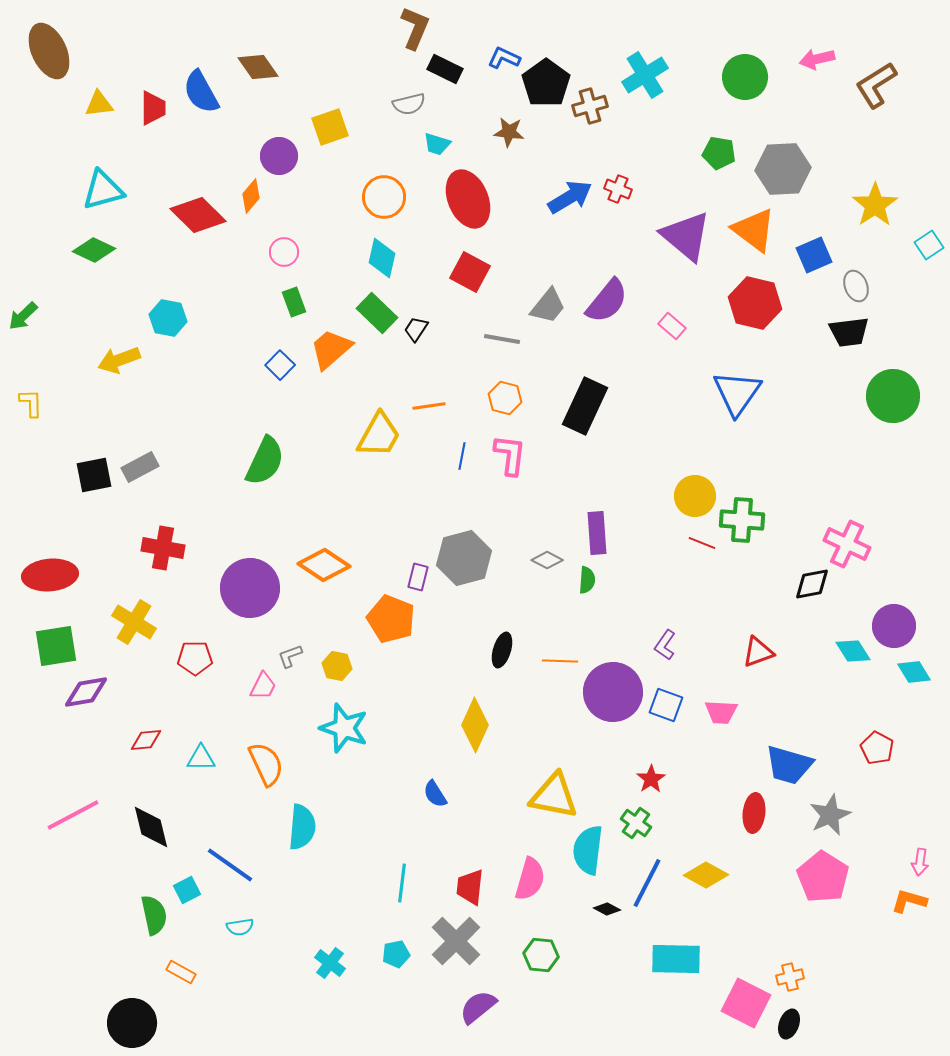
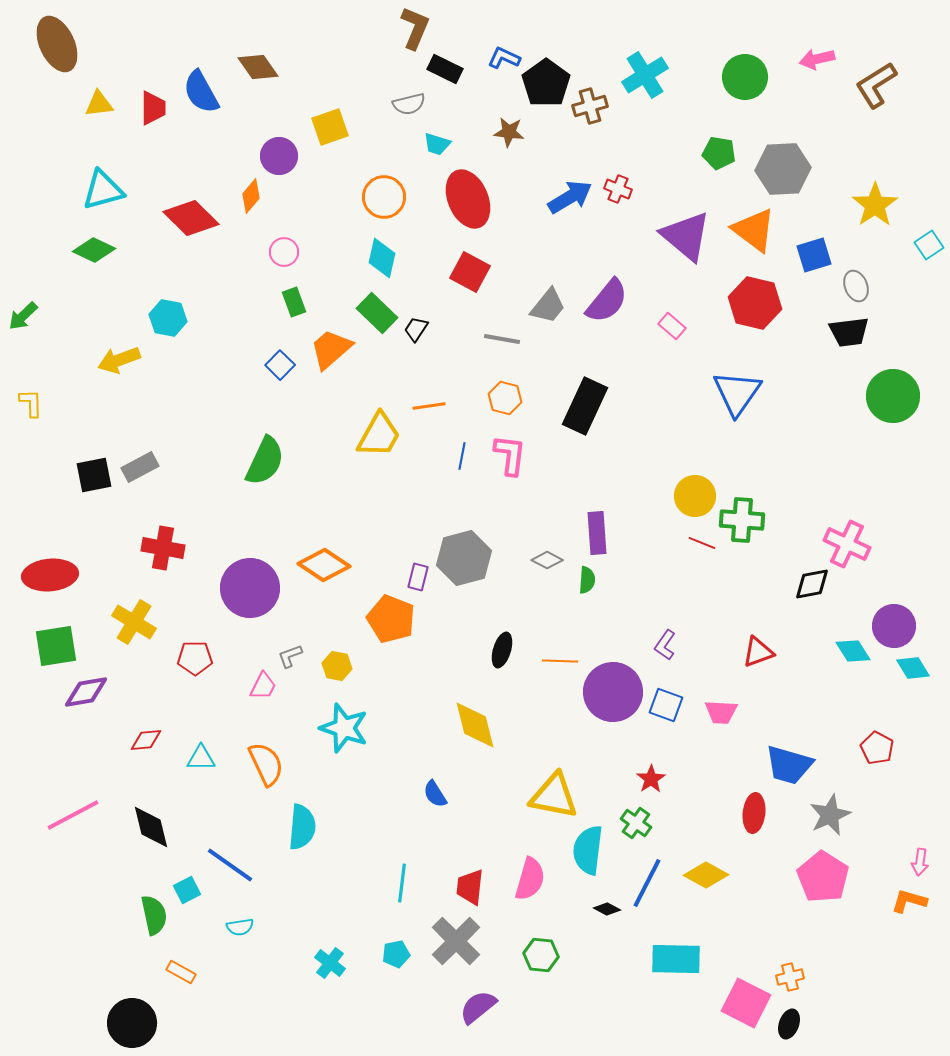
brown ellipse at (49, 51): moved 8 px right, 7 px up
red diamond at (198, 215): moved 7 px left, 3 px down
blue square at (814, 255): rotated 6 degrees clockwise
cyan diamond at (914, 672): moved 1 px left, 4 px up
yellow diamond at (475, 725): rotated 38 degrees counterclockwise
